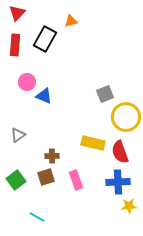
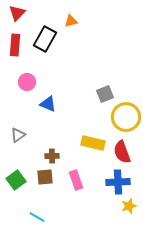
blue triangle: moved 4 px right, 8 px down
red semicircle: moved 2 px right
brown square: moved 1 px left; rotated 12 degrees clockwise
yellow star: rotated 14 degrees counterclockwise
